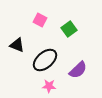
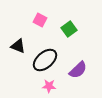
black triangle: moved 1 px right, 1 px down
